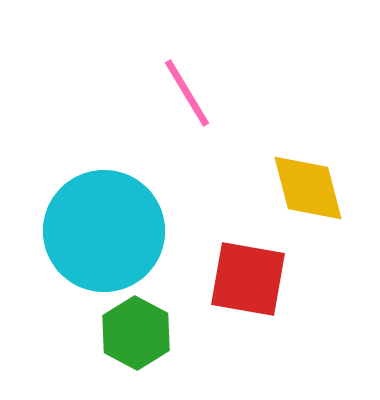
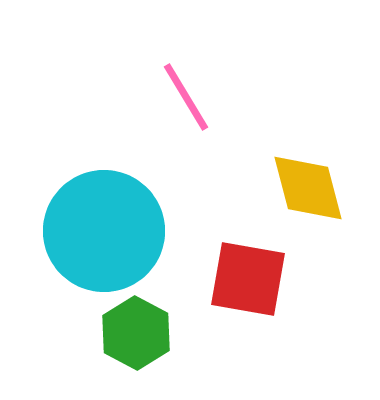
pink line: moved 1 px left, 4 px down
